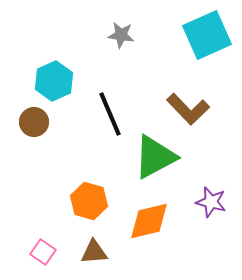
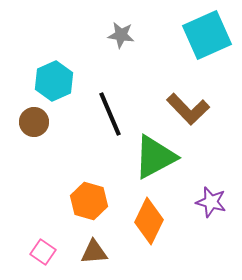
orange diamond: rotated 51 degrees counterclockwise
